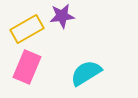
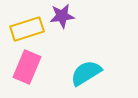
yellow rectangle: rotated 12 degrees clockwise
